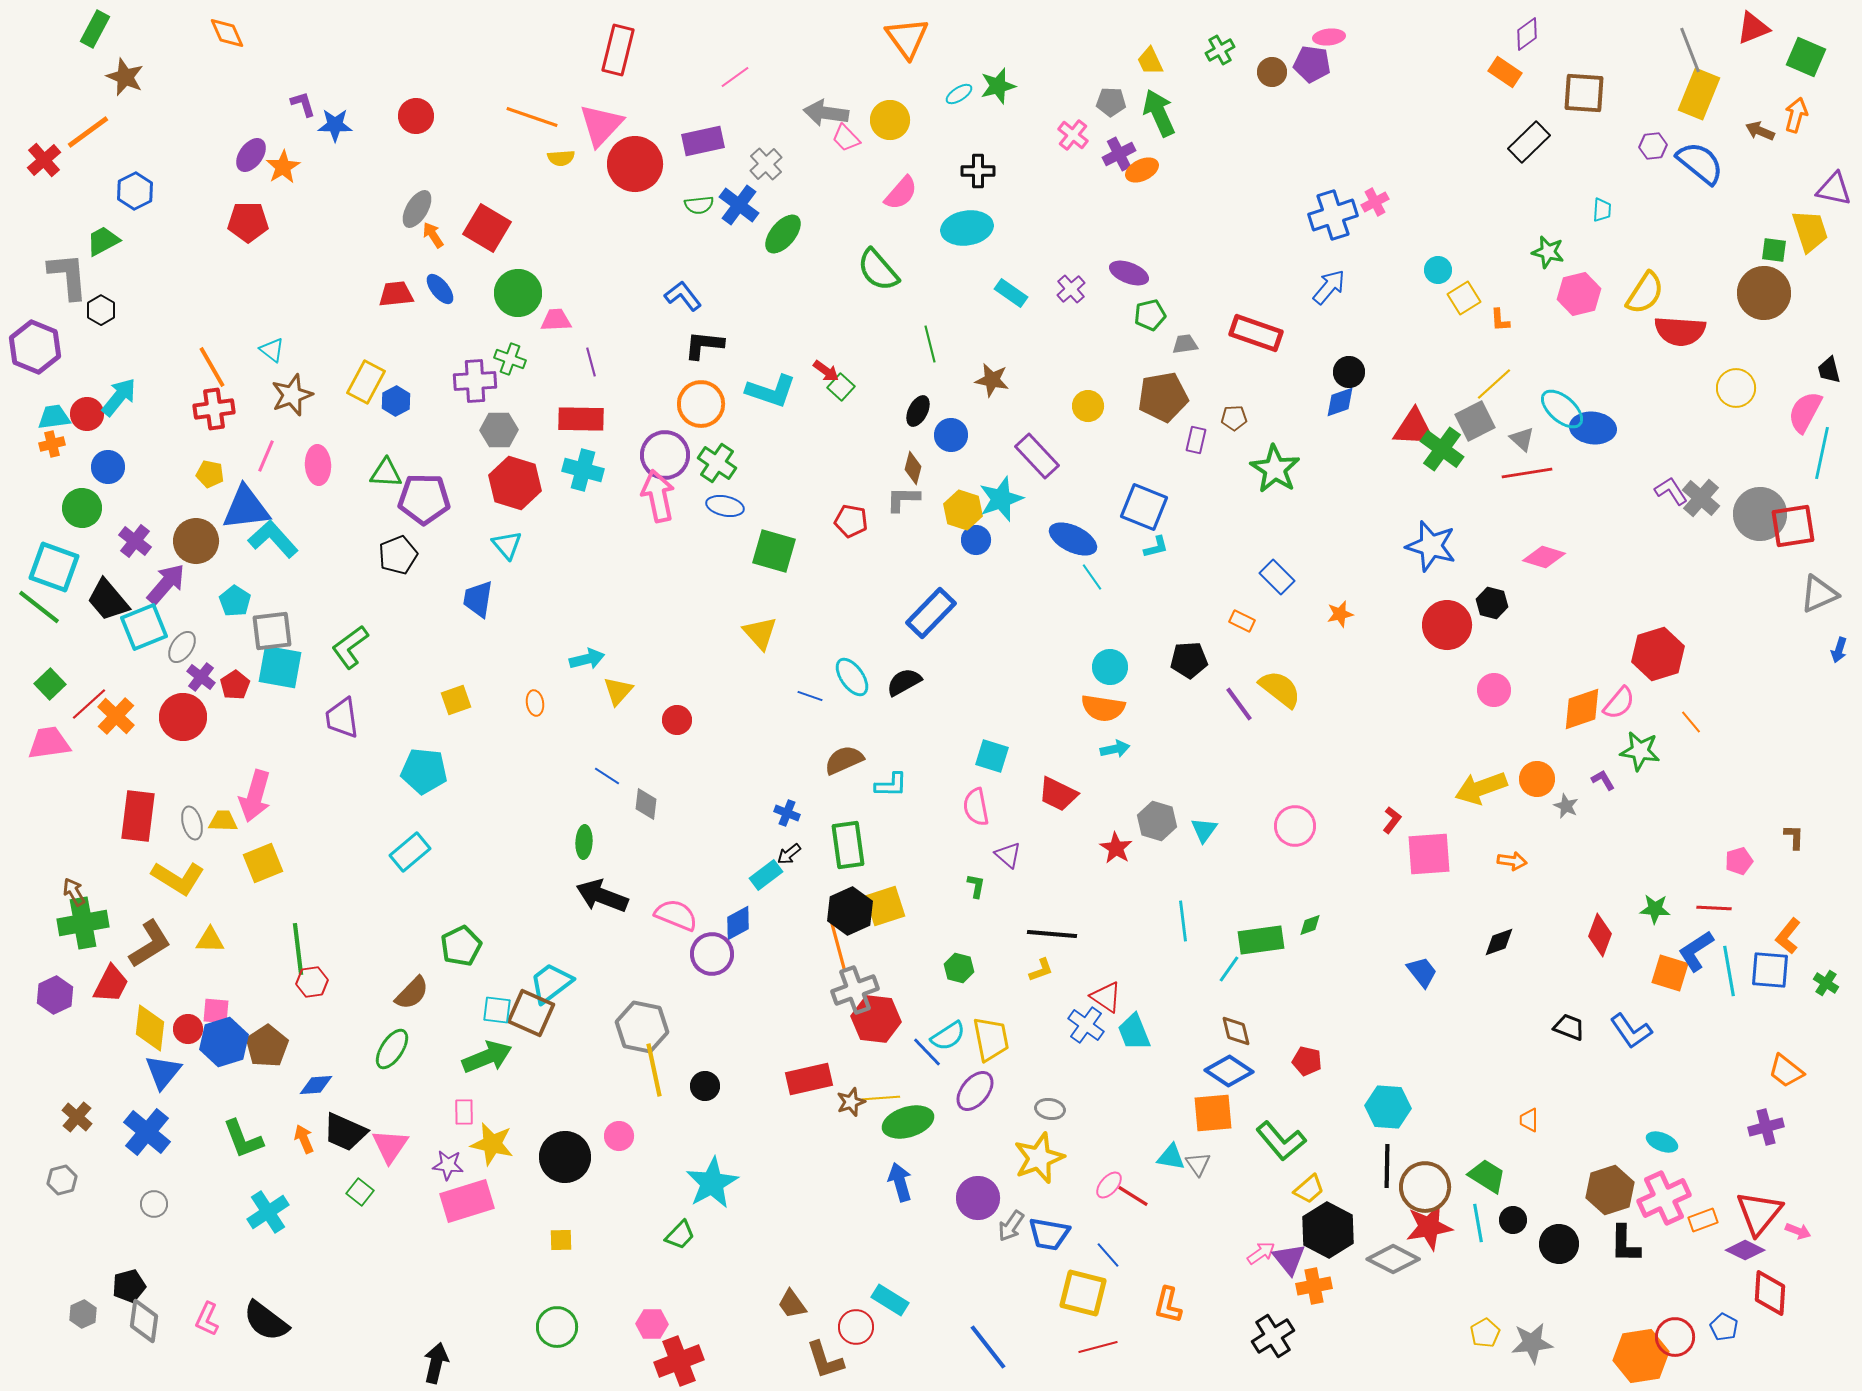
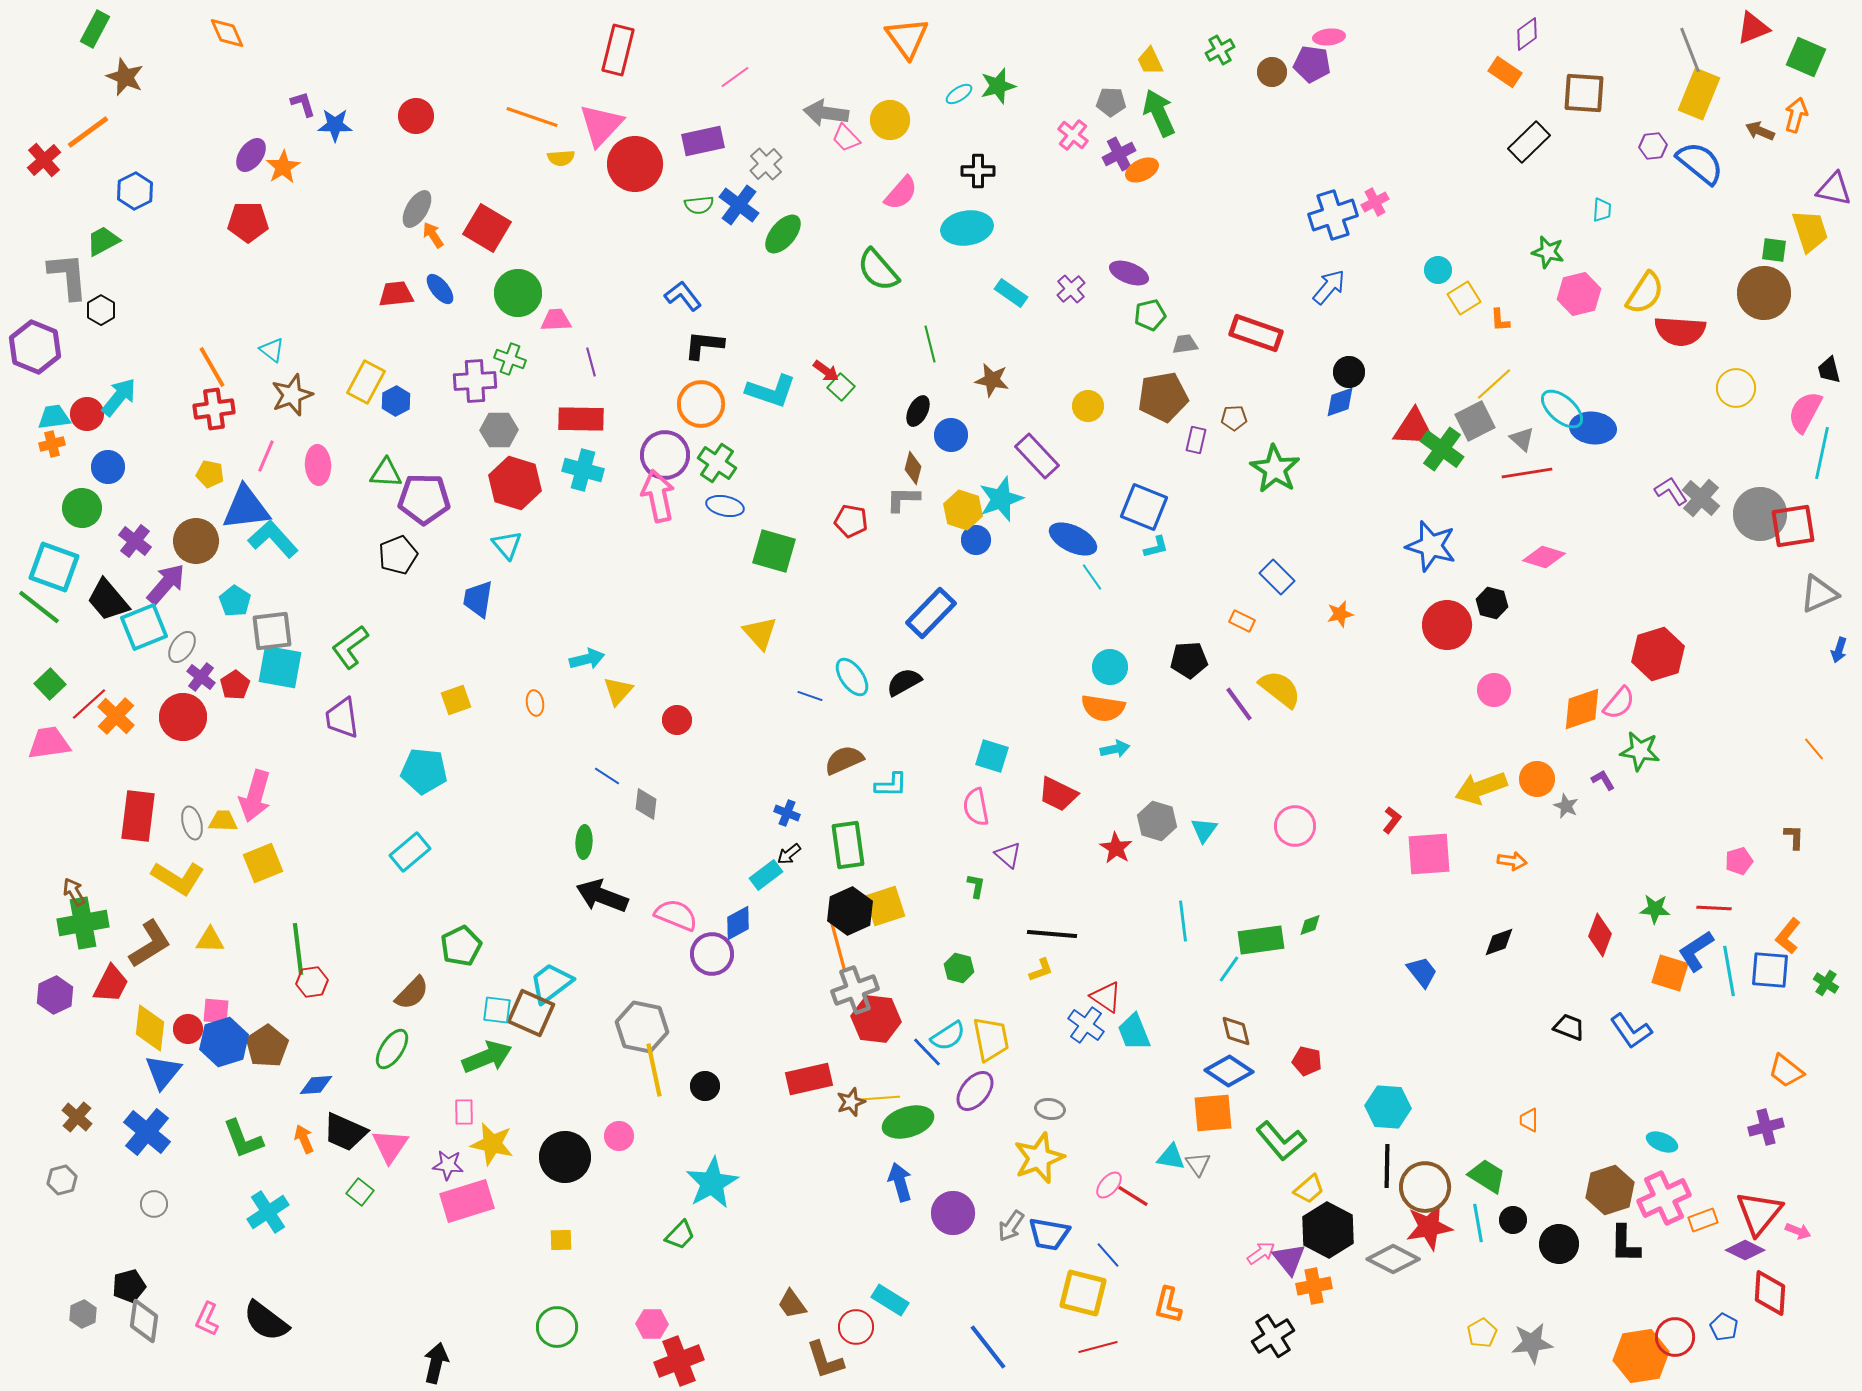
orange line at (1691, 722): moved 123 px right, 27 px down
purple circle at (978, 1198): moved 25 px left, 15 px down
yellow pentagon at (1485, 1333): moved 3 px left
